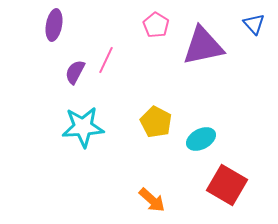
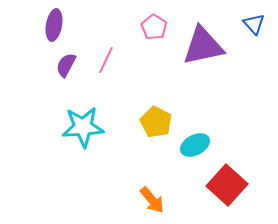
pink pentagon: moved 2 px left, 2 px down
purple semicircle: moved 9 px left, 7 px up
cyan ellipse: moved 6 px left, 6 px down
red square: rotated 12 degrees clockwise
orange arrow: rotated 8 degrees clockwise
